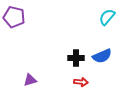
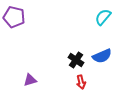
cyan semicircle: moved 4 px left
black cross: moved 2 px down; rotated 35 degrees clockwise
red arrow: rotated 72 degrees clockwise
